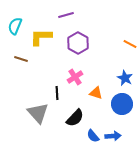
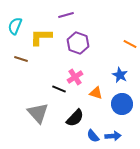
purple hexagon: rotated 10 degrees counterclockwise
blue star: moved 5 px left, 3 px up
black line: moved 2 px right, 4 px up; rotated 64 degrees counterclockwise
